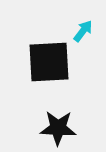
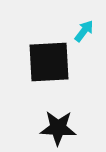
cyan arrow: moved 1 px right
